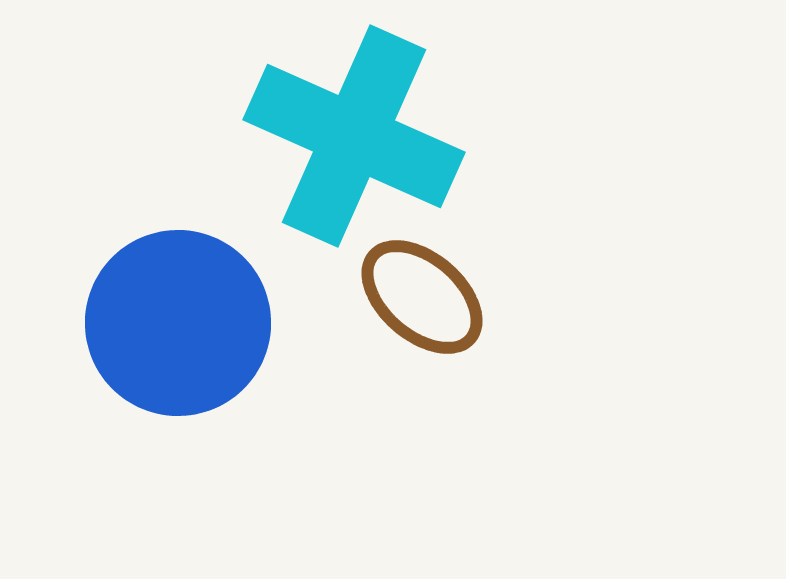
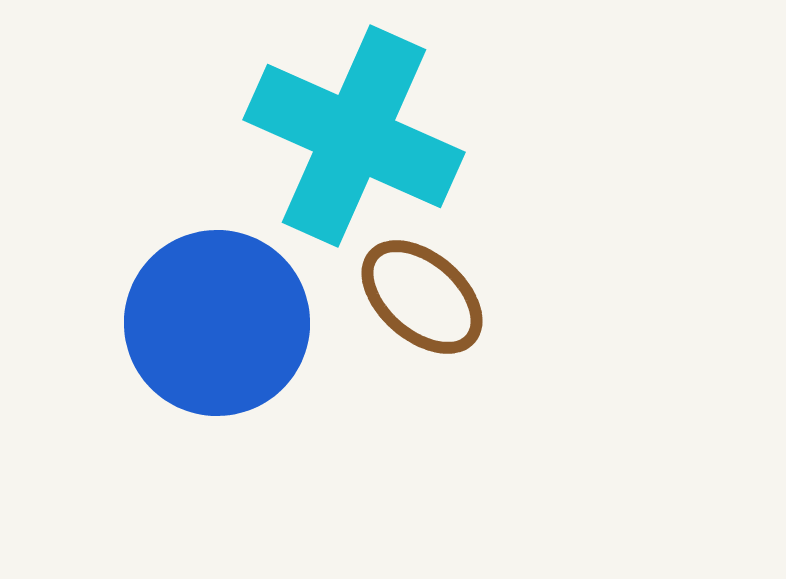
blue circle: moved 39 px right
